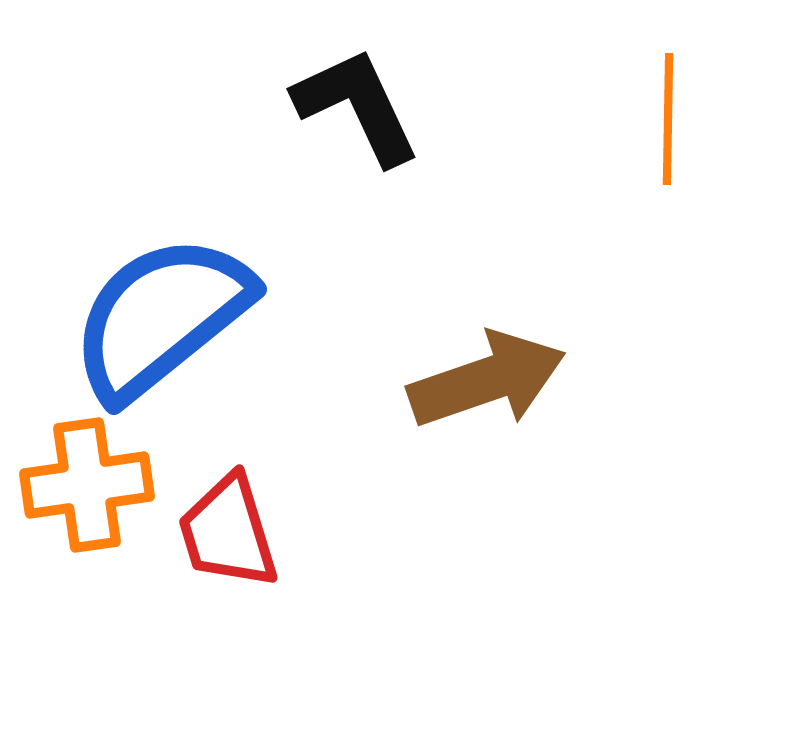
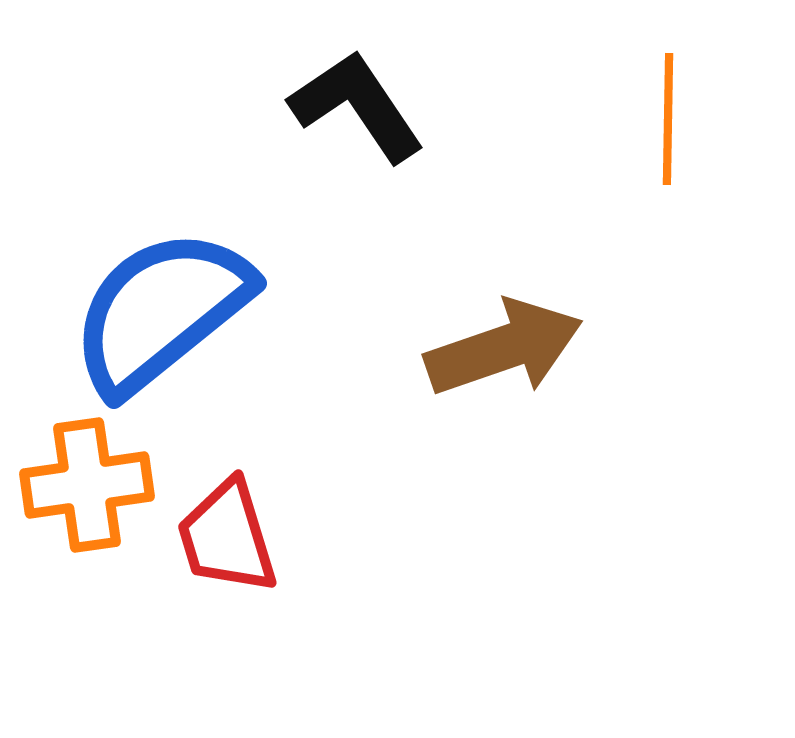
black L-shape: rotated 9 degrees counterclockwise
blue semicircle: moved 6 px up
brown arrow: moved 17 px right, 32 px up
red trapezoid: moved 1 px left, 5 px down
